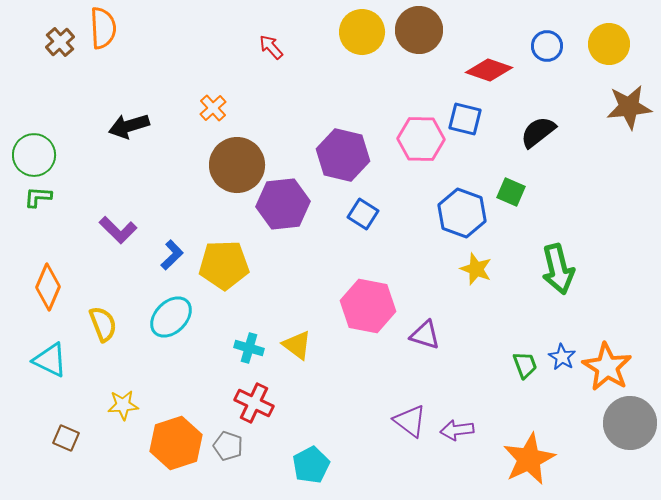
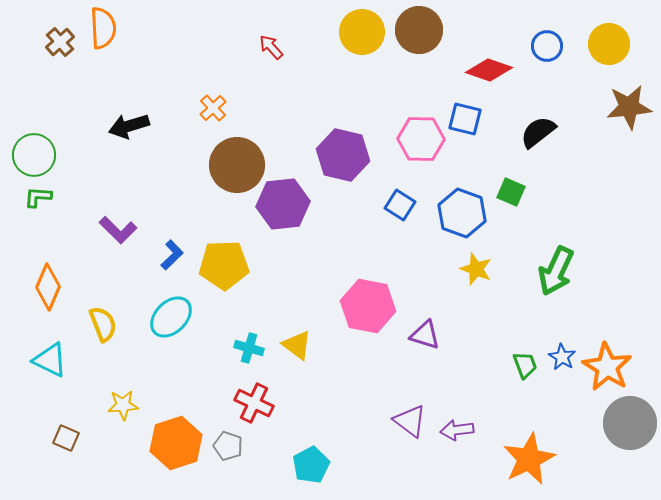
blue square at (363, 214): moved 37 px right, 9 px up
green arrow at (558, 269): moved 2 px left, 2 px down; rotated 39 degrees clockwise
